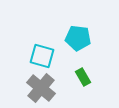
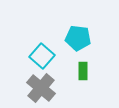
cyan square: rotated 25 degrees clockwise
green rectangle: moved 6 px up; rotated 30 degrees clockwise
